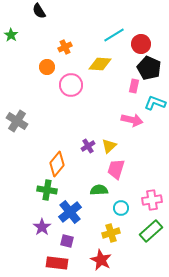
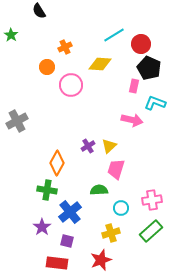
gray cross: rotated 30 degrees clockwise
orange diamond: moved 1 px up; rotated 10 degrees counterclockwise
red star: rotated 25 degrees clockwise
